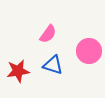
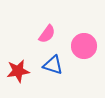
pink semicircle: moved 1 px left
pink circle: moved 5 px left, 5 px up
